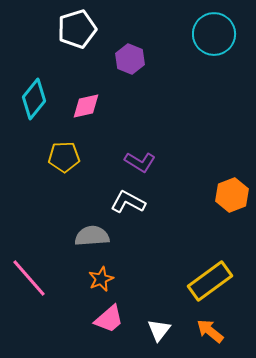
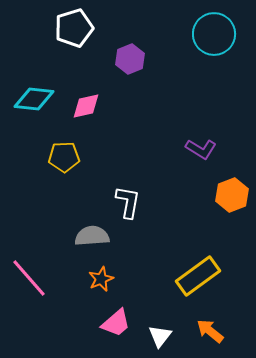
white pentagon: moved 3 px left, 1 px up
purple hexagon: rotated 16 degrees clockwise
cyan diamond: rotated 57 degrees clockwise
purple L-shape: moved 61 px right, 13 px up
white L-shape: rotated 72 degrees clockwise
yellow rectangle: moved 12 px left, 5 px up
pink trapezoid: moved 7 px right, 4 px down
white triangle: moved 1 px right, 6 px down
